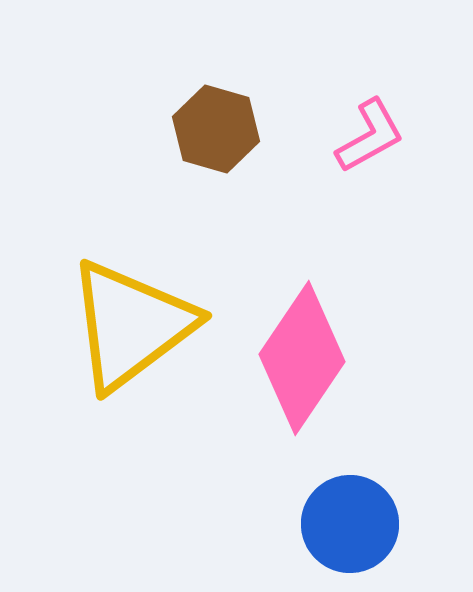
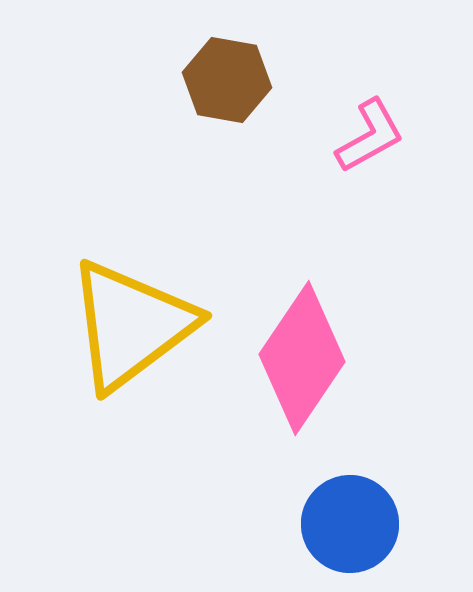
brown hexagon: moved 11 px right, 49 px up; rotated 6 degrees counterclockwise
